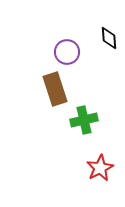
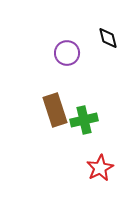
black diamond: moved 1 px left; rotated 10 degrees counterclockwise
purple circle: moved 1 px down
brown rectangle: moved 21 px down
